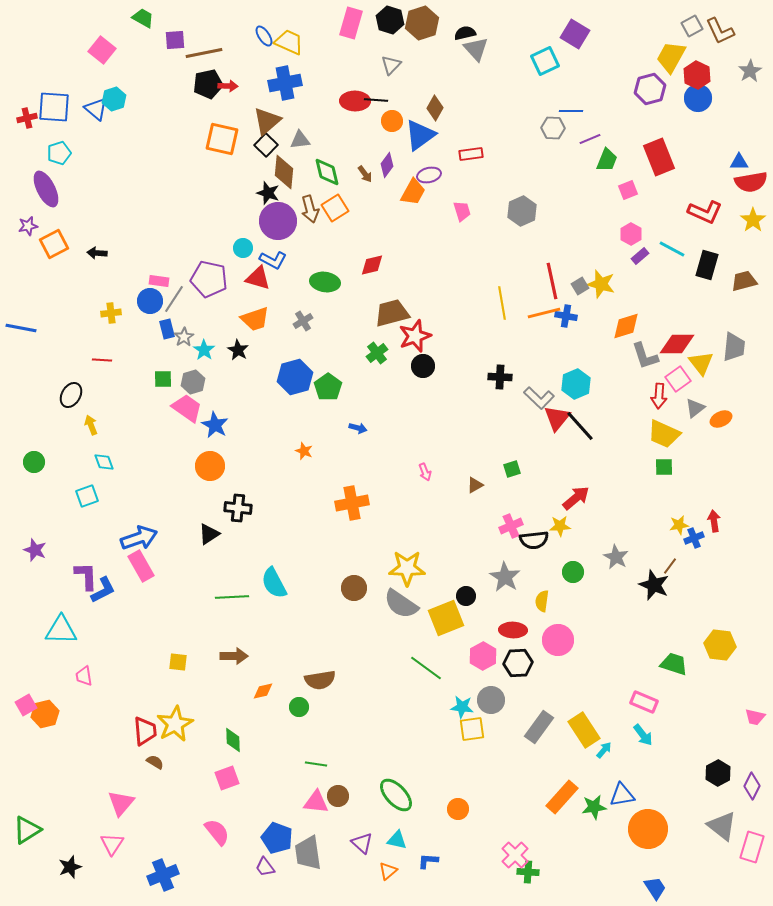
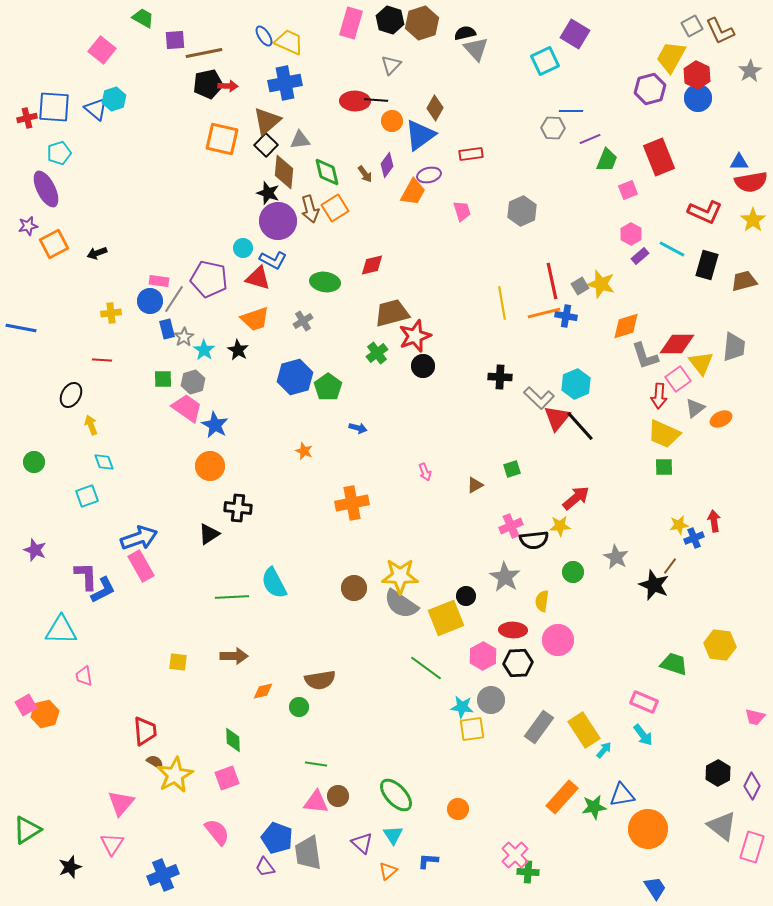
black arrow at (97, 253): rotated 24 degrees counterclockwise
yellow star at (407, 568): moved 7 px left, 8 px down
yellow star at (175, 724): moved 51 px down
cyan triangle at (397, 840): moved 4 px left, 5 px up; rotated 45 degrees clockwise
